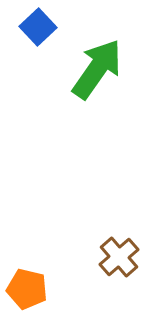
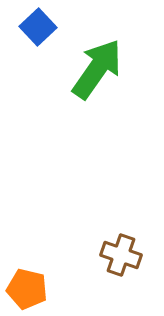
brown cross: moved 2 px right, 2 px up; rotated 30 degrees counterclockwise
